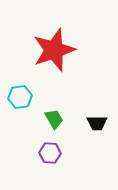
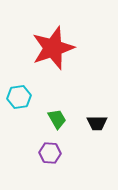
red star: moved 1 px left, 2 px up
cyan hexagon: moved 1 px left
green trapezoid: moved 3 px right
